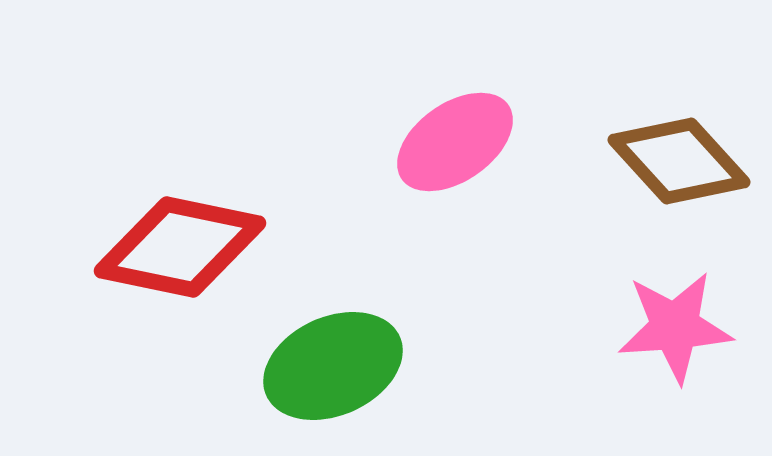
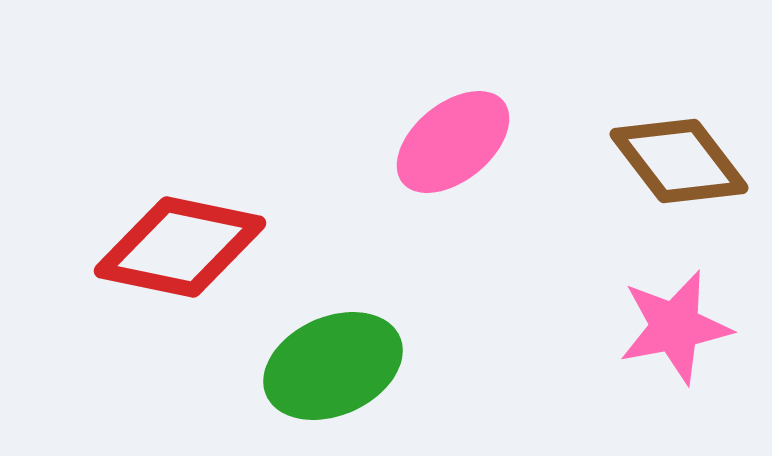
pink ellipse: moved 2 px left; rotated 4 degrees counterclockwise
brown diamond: rotated 5 degrees clockwise
pink star: rotated 7 degrees counterclockwise
